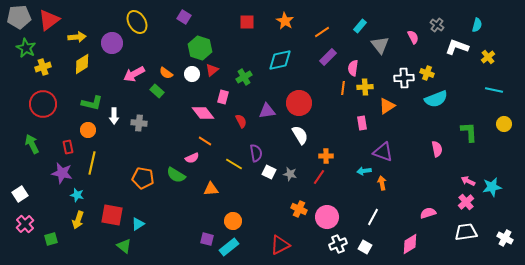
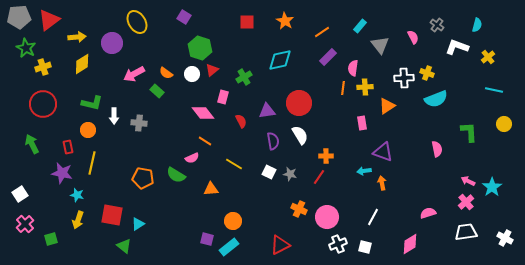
purple semicircle at (256, 153): moved 17 px right, 12 px up
cyan star at (492, 187): rotated 24 degrees counterclockwise
white square at (365, 247): rotated 16 degrees counterclockwise
